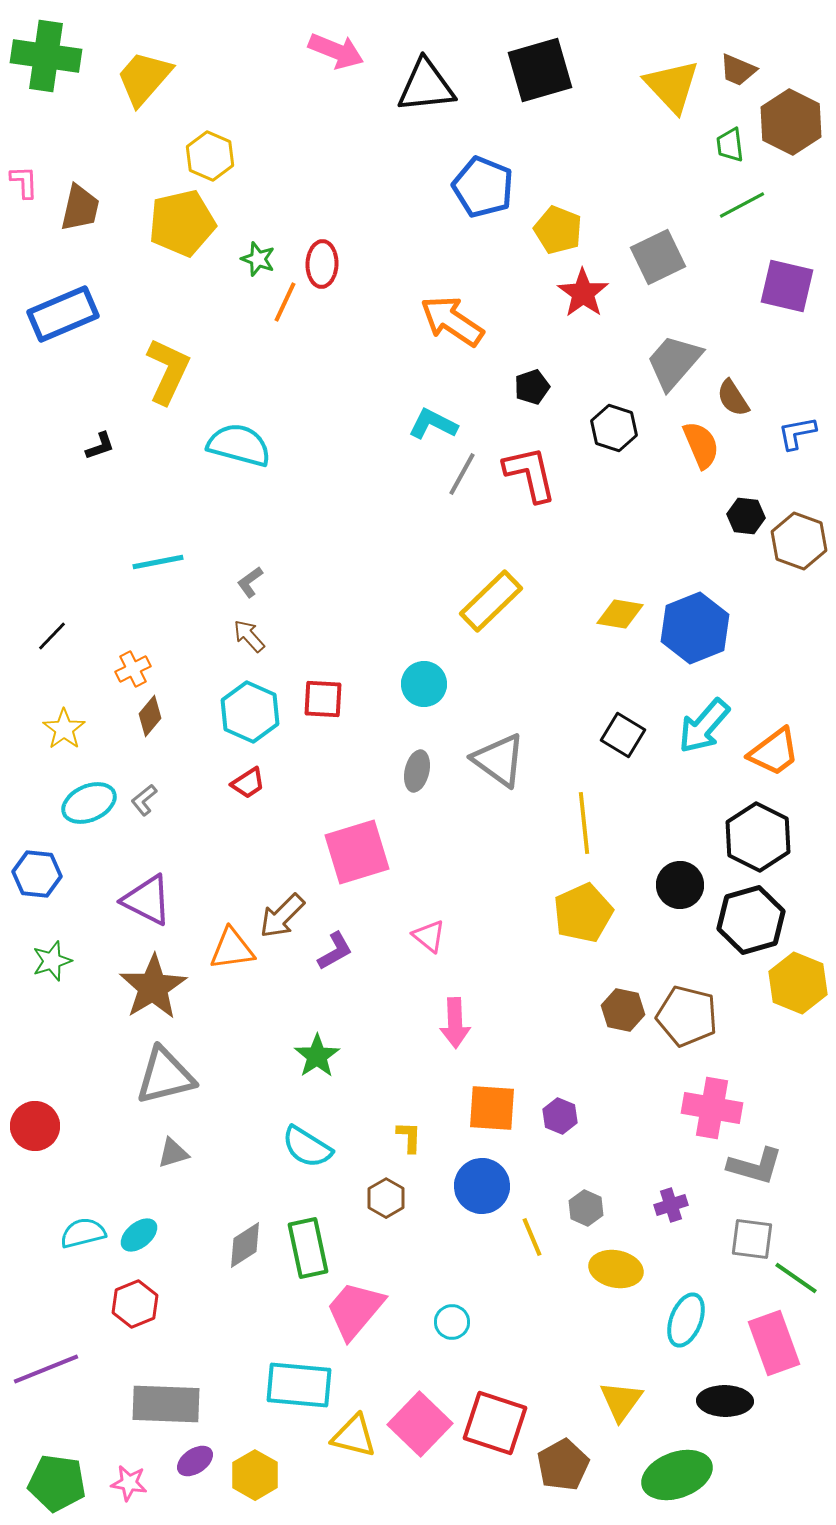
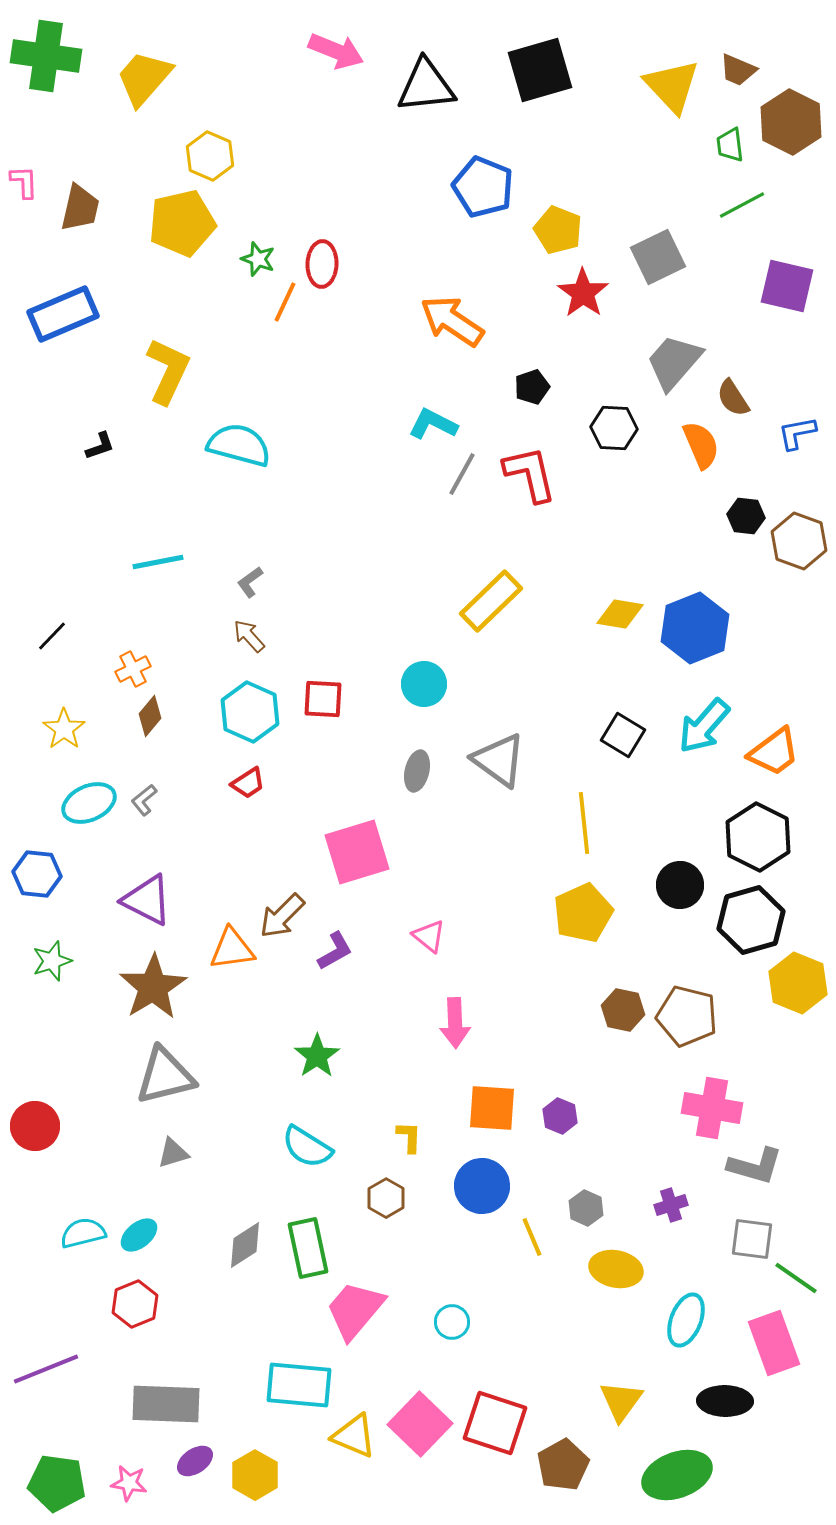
black hexagon at (614, 428): rotated 15 degrees counterclockwise
yellow triangle at (354, 1436): rotated 9 degrees clockwise
